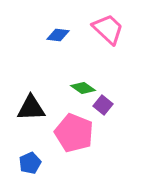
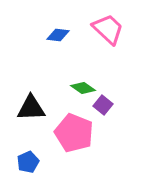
blue pentagon: moved 2 px left, 1 px up
